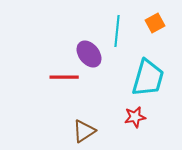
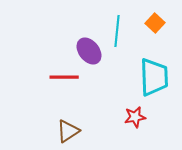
orange square: rotated 18 degrees counterclockwise
purple ellipse: moved 3 px up
cyan trapezoid: moved 6 px right, 1 px up; rotated 18 degrees counterclockwise
brown triangle: moved 16 px left
